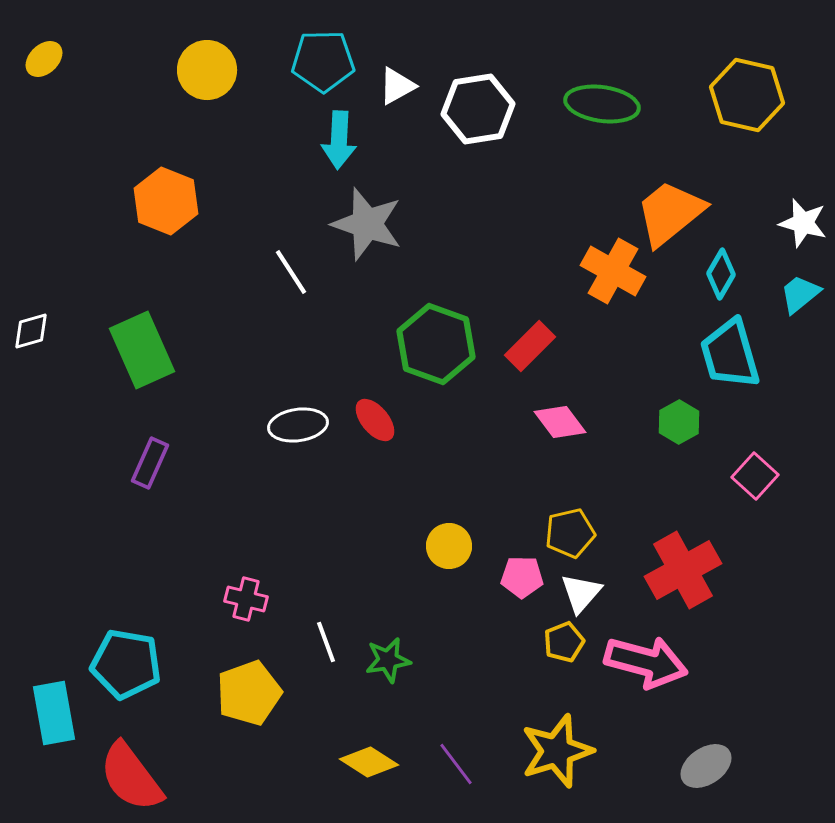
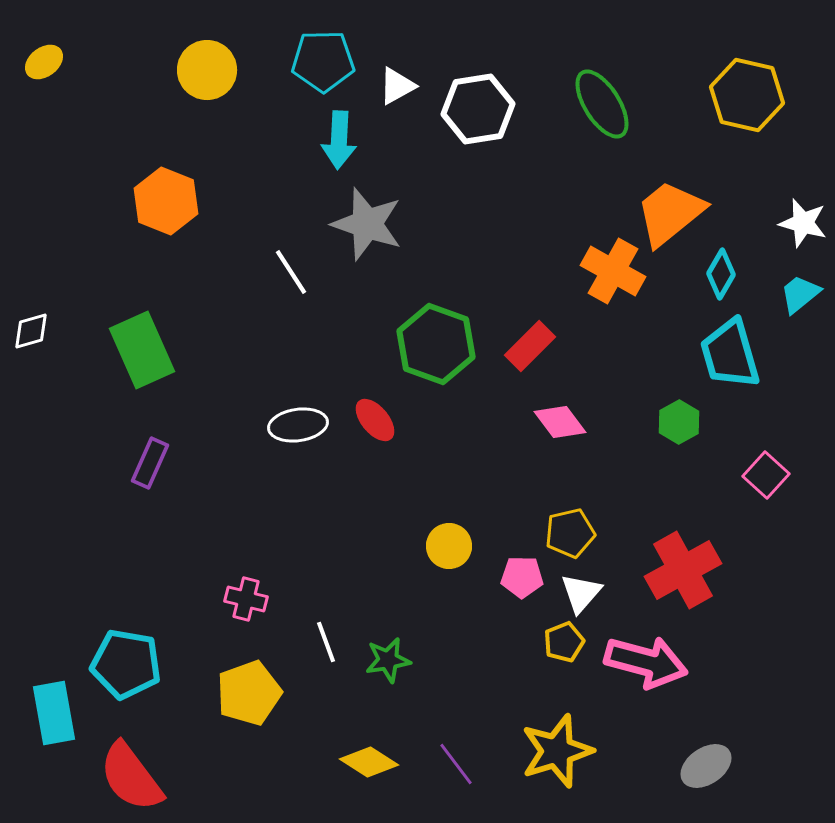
yellow ellipse at (44, 59): moved 3 px down; rotated 6 degrees clockwise
green ellipse at (602, 104): rotated 50 degrees clockwise
pink square at (755, 476): moved 11 px right, 1 px up
